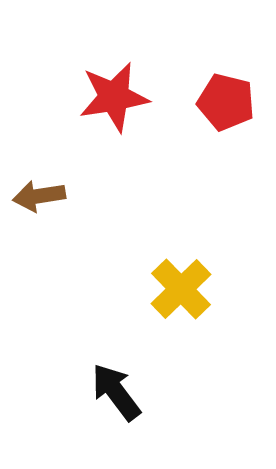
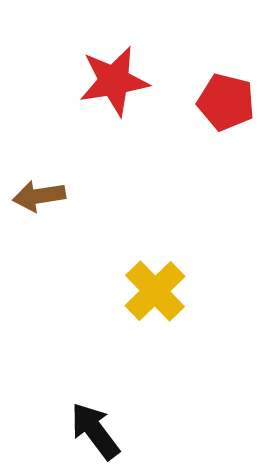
red star: moved 16 px up
yellow cross: moved 26 px left, 2 px down
black arrow: moved 21 px left, 39 px down
